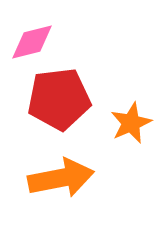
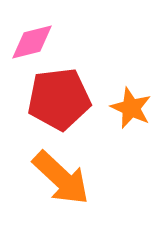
orange star: moved 15 px up; rotated 24 degrees counterclockwise
orange arrow: rotated 54 degrees clockwise
